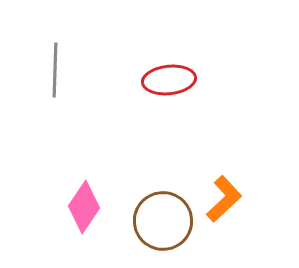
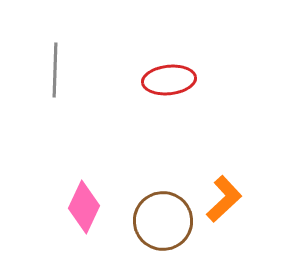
pink diamond: rotated 9 degrees counterclockwise
